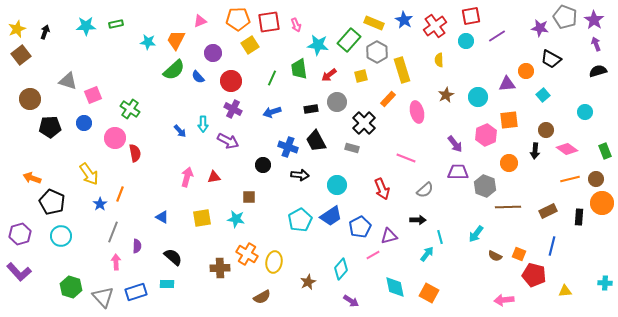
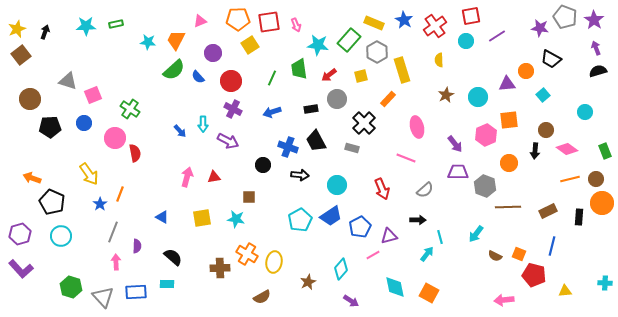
purple arrow at (596, 44): moved 4 px down
gray circle at (337, 102): moved 3 px up
pink ellipse at (417, 112): moved 15 px down
purple L-shape at (19, 272): moved 2 px right, 3 px up
blue rectangle at (136, 292): rotated 15 degrees clockwise
